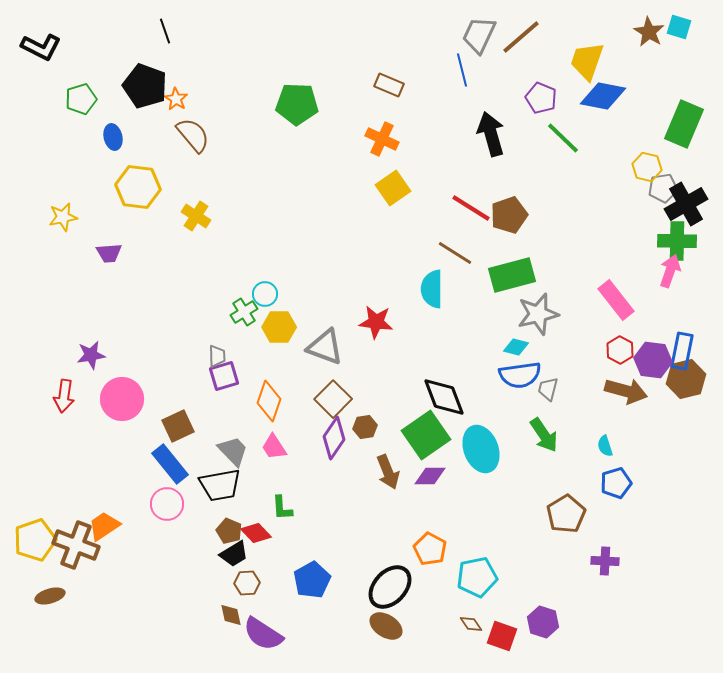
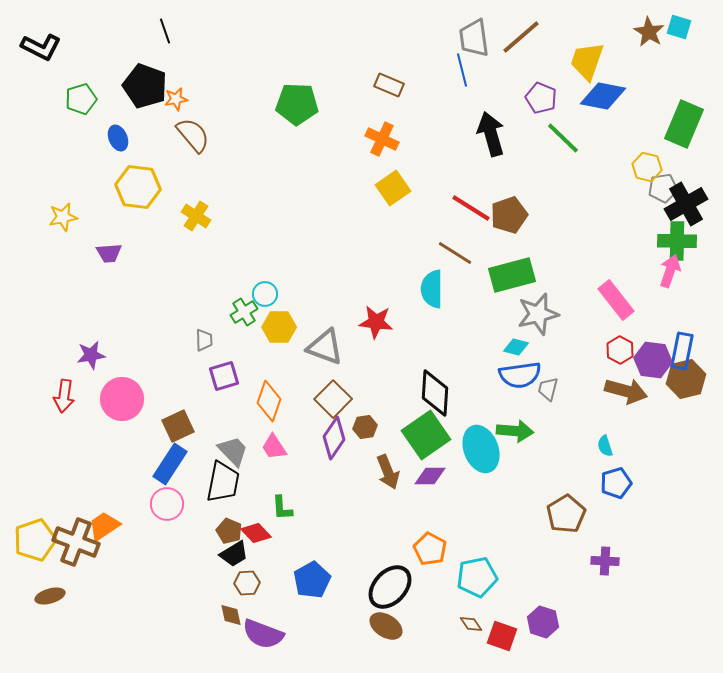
gray trapezoid at (479, 35): moved 5 px left, 3 px down; rotated 33 degrees counterclockwise
orange star at (176, 99): rotated 30 degrees clockwise
blue ellipse at (113, 137): moved 5 px right, 1 px down; rotated 10 degrees counterclockwise
gray trapezoid at (217, 356): moved 13 px left, 16 px up
black diamond at (444, 397): moved 9 px left, 4 px up; rotated 24 degrees clockwise
green arrow at (544, 435): moved 29 px left, 4 px up; rotated 51 degrees counterclockwise
blue rectangle at (170, 464): rotated 72 degrees clockwise
black trapezoid at (220, 485): moved 3 px right, 3 px up; rotated 69 degrees counterclockwise
brown cross at (76, 545): moved 3 px up
purple semicircle at (263, 634): rotated 12 degrees counterclockwise
